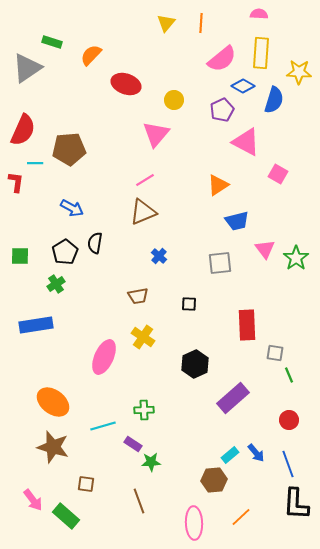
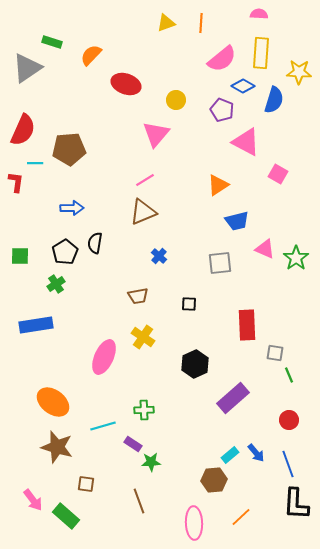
yellow triangle at (166, 23): rotated 30 degrees clockwise
yellow circle at (174, 100): moved 2 px right
purple pentagon at (222, 110): rotated 25 degrees counterclockwise
blue arrow at (72, 208): rotated 30 degrees counterclockwise
pink triangle at (265, 249): rotated 30 degrees counterclockwise
brown star at (53, 447): moved 4 px right
